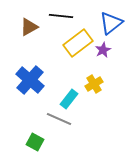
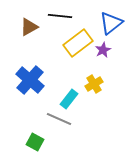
black line: moved 1 px left
